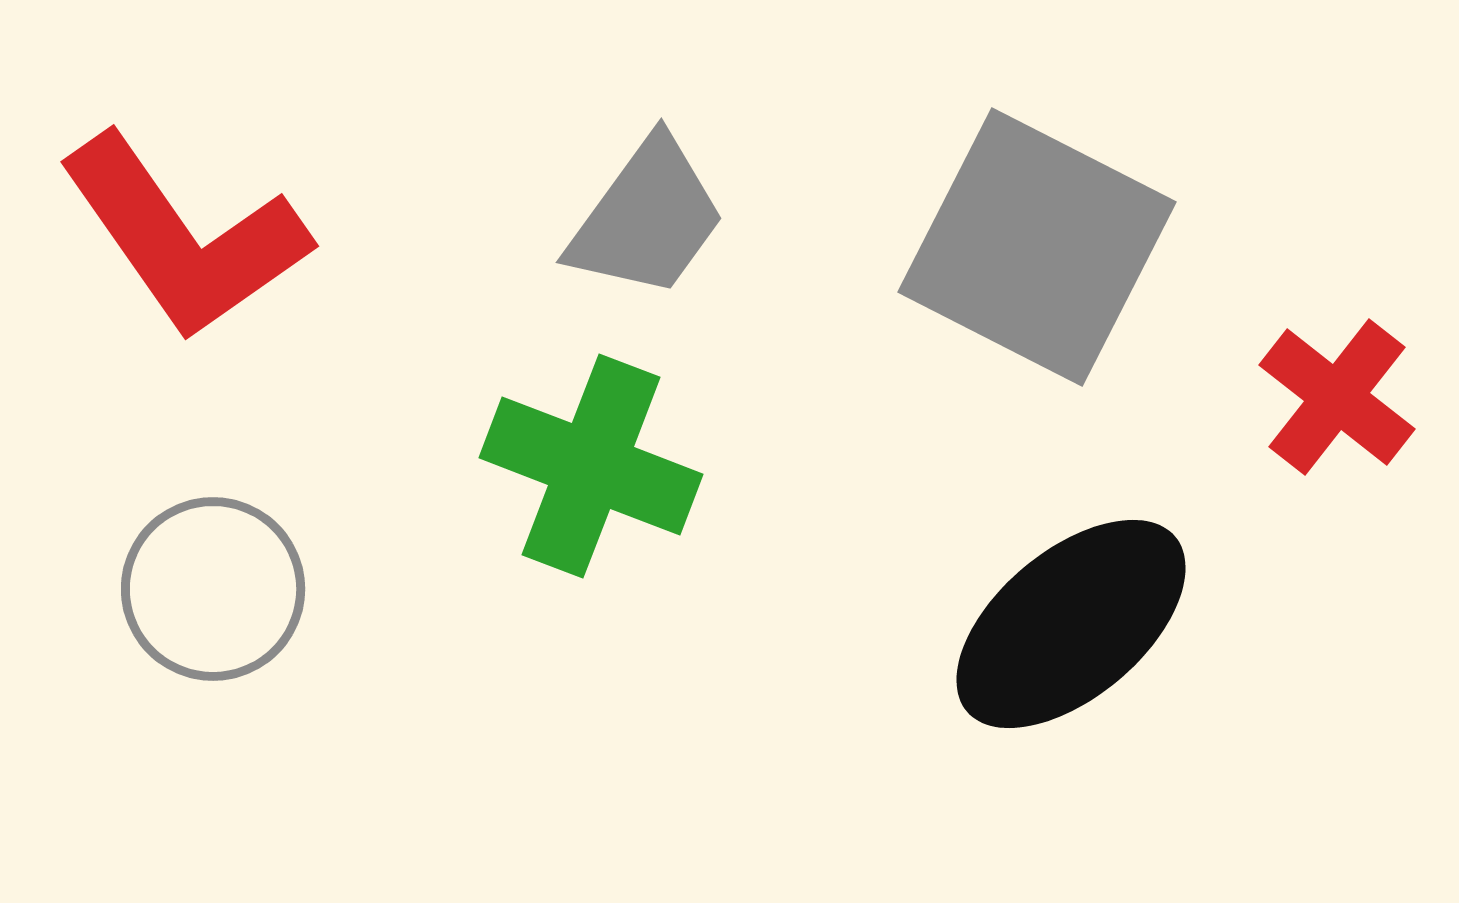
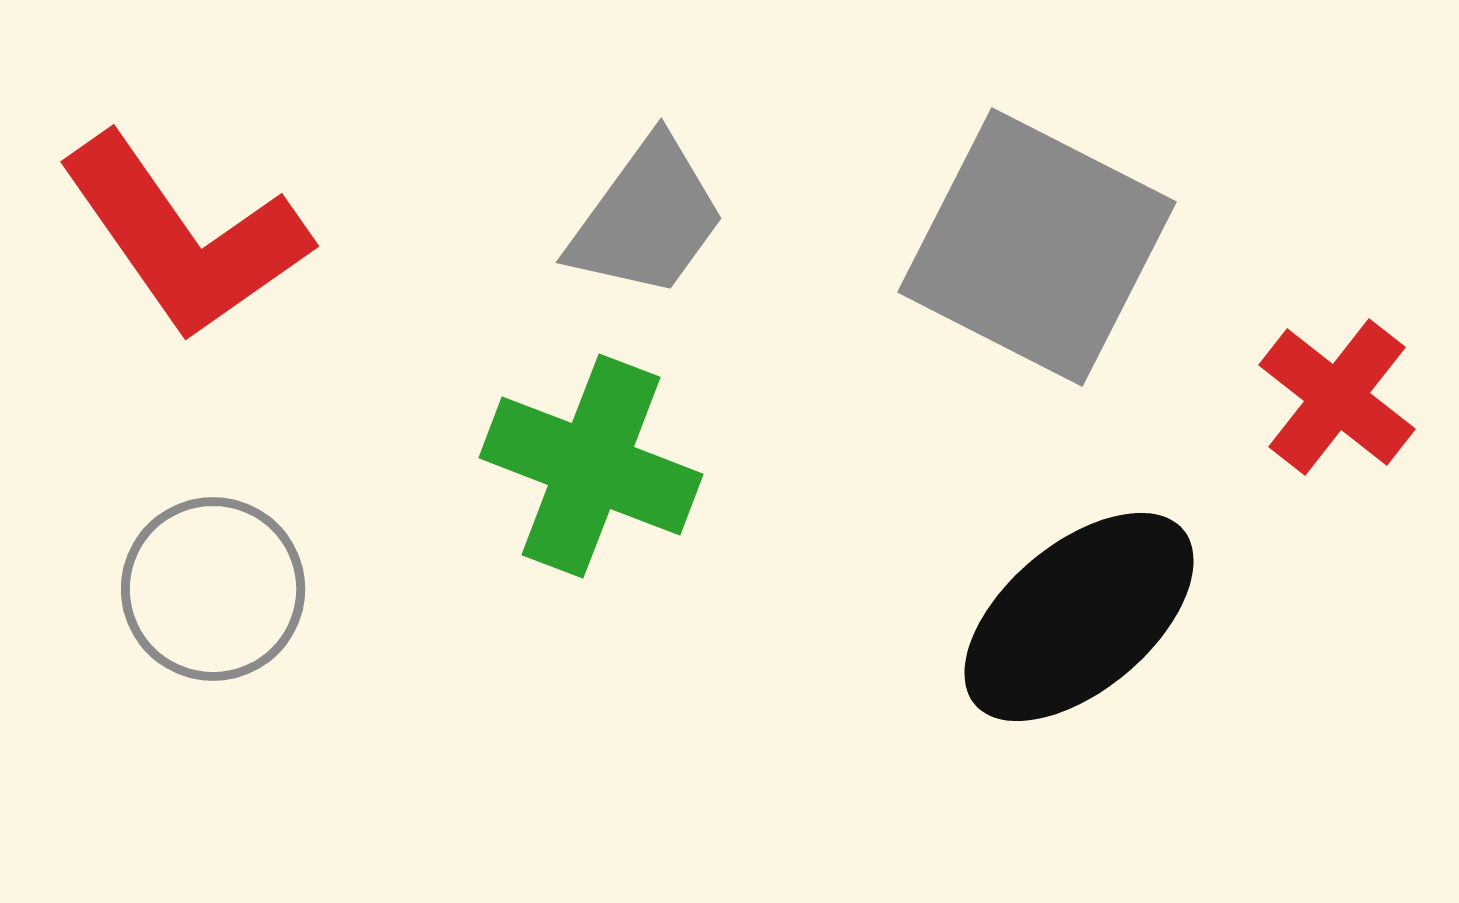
black ellipse: moved 8 px right, 7 px up
